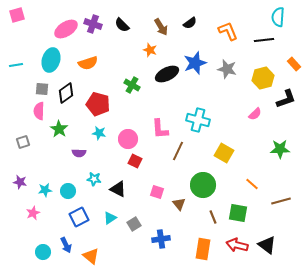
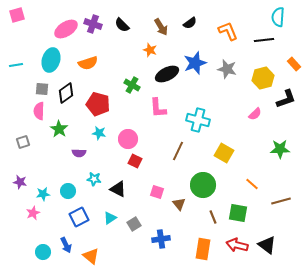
pink L-shape at (160, 129): moved 2 px left, 21 px up
cyan star at (45, 190): moved 2 px left, 4 px down
